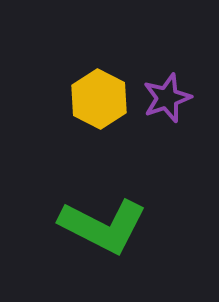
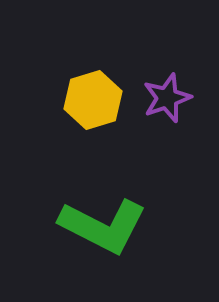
yellow hexagon: moved 6 px left, 1 px down; rotated 16 degrees clockwise
